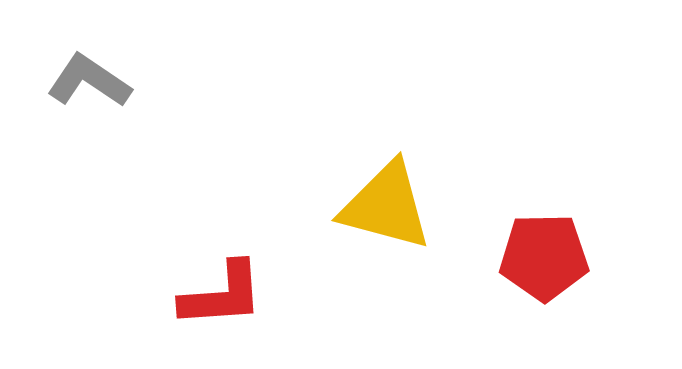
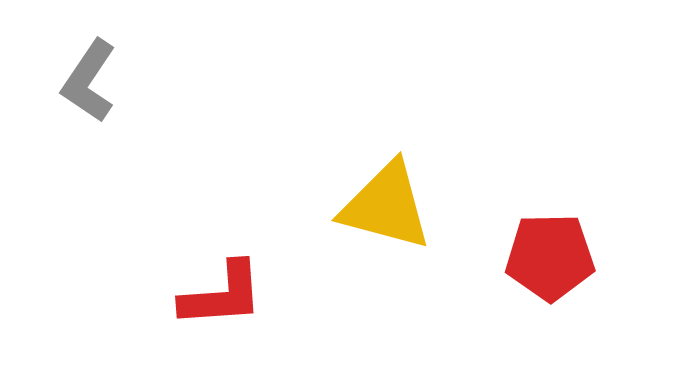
gray L-shape: rotated 90 degrees counterclockwise
red pentagon: moved 6 px right
